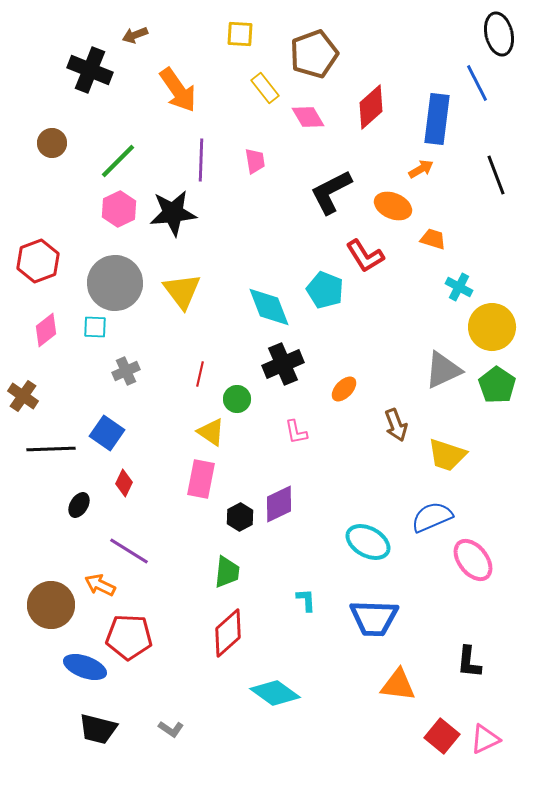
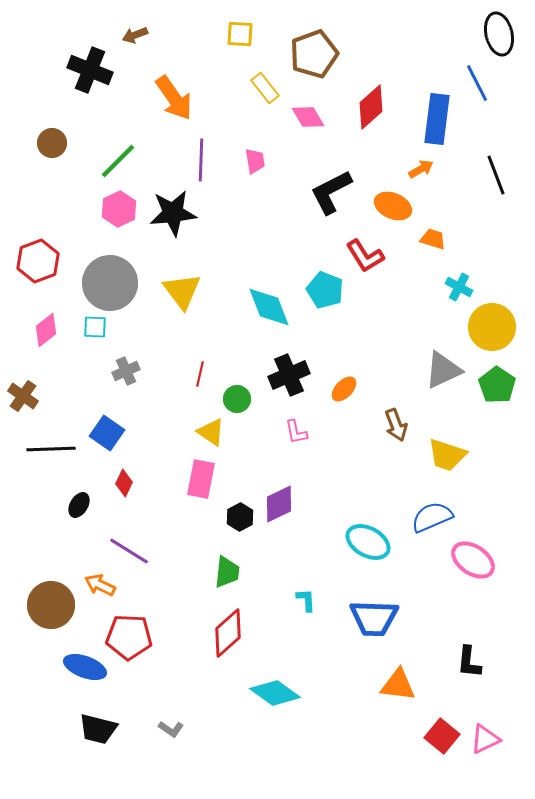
orange arrow at (178, 90): moved 4 px left, 8 px down
gray circle at (115, 283): moved 5 px left
black cross at (283, 364): moved 6 px right, 11 px down
pink ellipse at (473, 560): rotated 18 degrees counterclockwise
